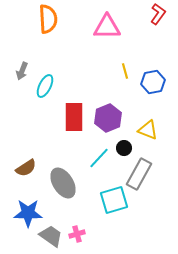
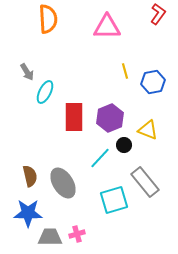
gray arrow: moved 5 px right, 1 px down; rotated 54 degrees counterclockwise
cyan ellipse: moved 6 px down
purple hexagon: moved 2 px right
black circle: moved 3 px up
cyan line: moved 1 px right
brown semicircle: moved 4 px right, 8 px down; rotated 70 degrees counterclockwise
gray rectangle: moved 6 px right, 8 px down; rotated 68 degrees counterclockwise
gray trapezoid: moved 1 px left, 1 px down; rotated 35 degrees counterclockwise
